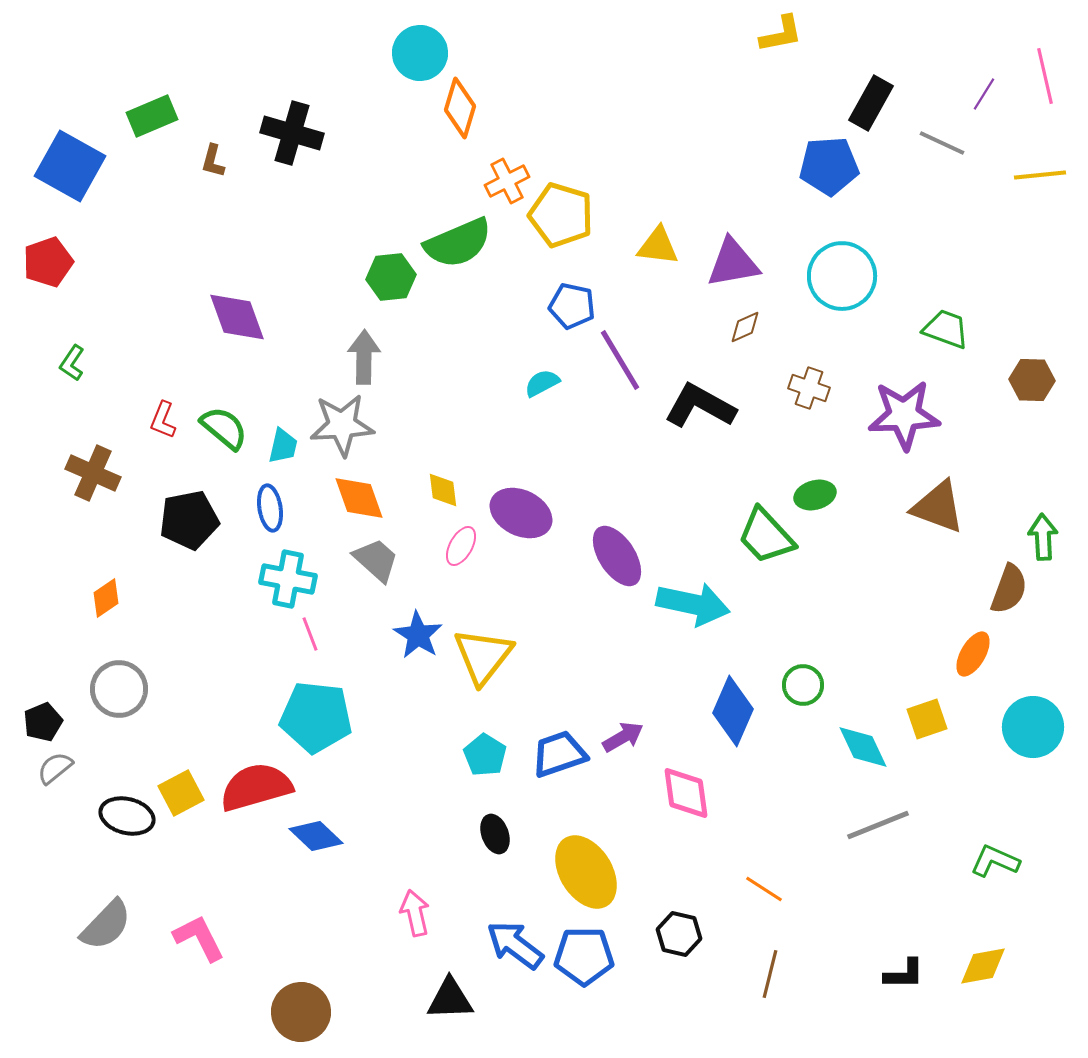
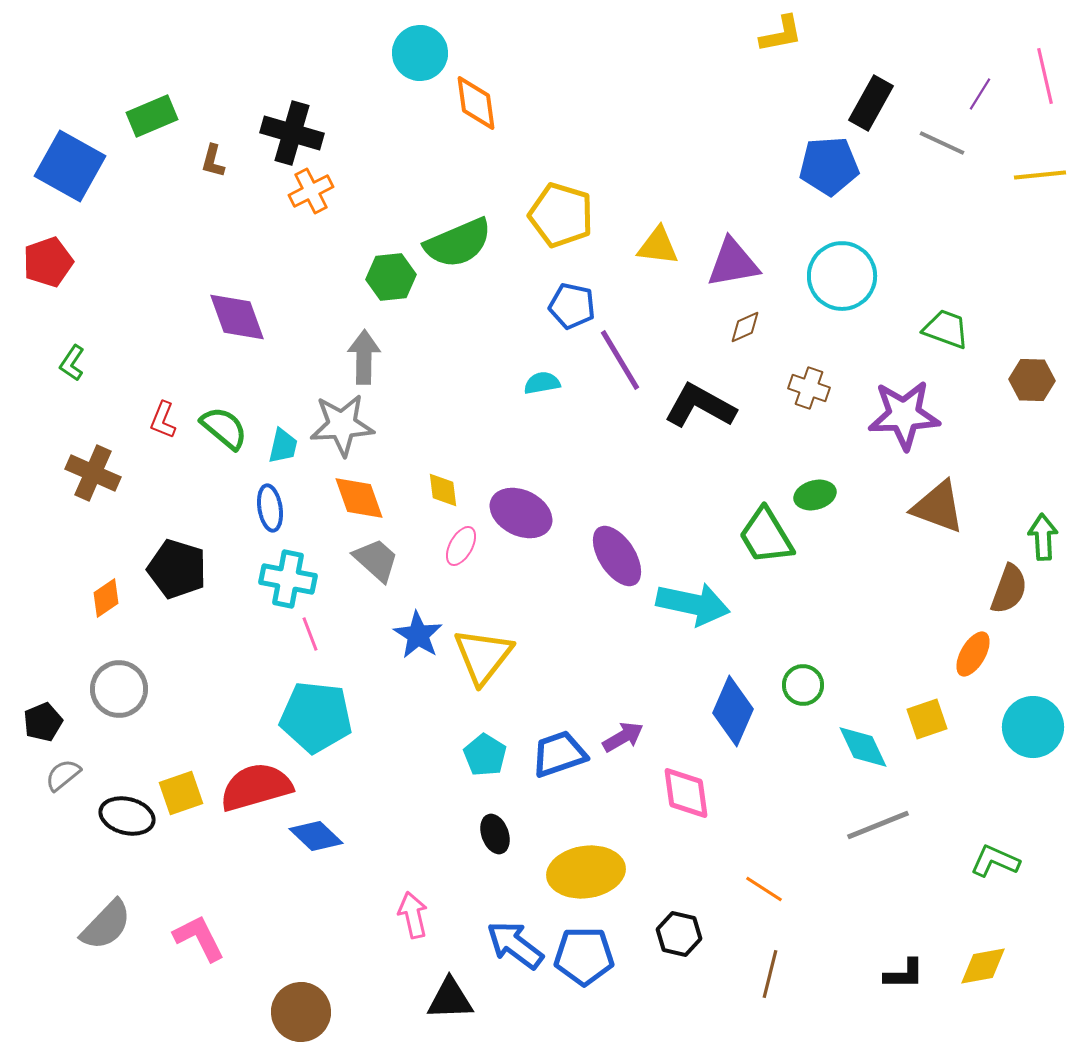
purple line at (984, 94): moved 4 px left
orange diamond at (460, 108): moved 16 px right, 5 px up; rotated 24 degrees counterclockwise
orange cross at (507, 181): moved 196 px left, 10 px down
cyan semicircle at (542, 383): rotated 18 degrees clockwise
black pentagon at (189, 520): moved 12 px left, 49 px down; rotated 28 degrees clockwise
green trapezoid at (766, 536): rotated 12 degrees clockwise
gray semicircle at (55, 768): moved 8 px right, 7 px down
yellow square at (181, 793): rotated 9 degrees clockwise
yellow ellipse at (586, 872): rotated 66 degrees counterclockwise
pink arrow at (415, 913): moved 2 px left, 2 px down
